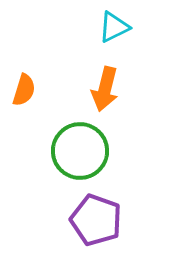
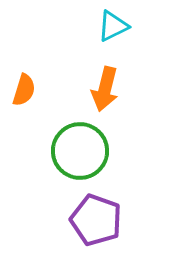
cyan triangle: moved 1 px left, 1 px up
